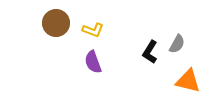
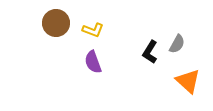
orange triangle: rotated 28 degrees clockwise
